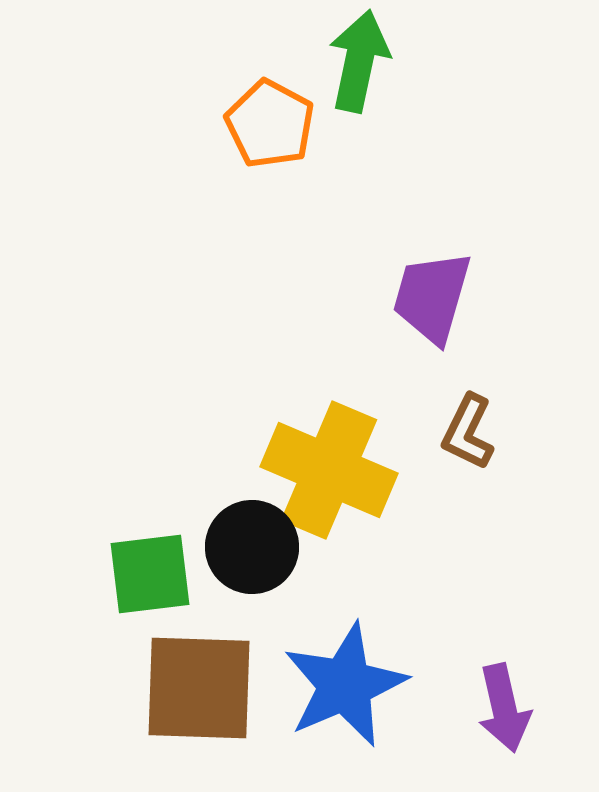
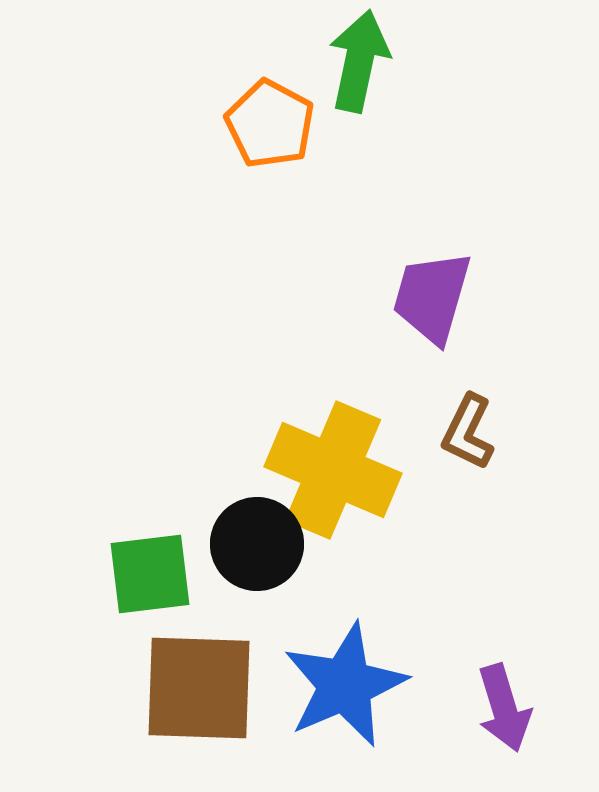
yellow cross: moved 4 px right
black circle: moved 5 px right, 3 px up
purple arrow: rotated 4 degrees counterclockwise
